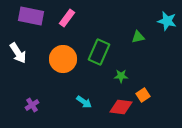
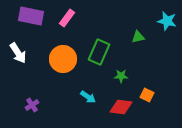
orange square: moved 4 px right; rotated 32 degrees counterclockwise
cyan arrow: moved 4 px right, 5 px up
